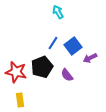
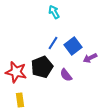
cyan arrow: moved 4 px left
purple semicircle: moved 1 px left
